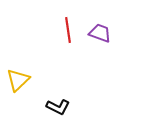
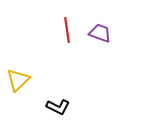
red line: moved 1 px left
